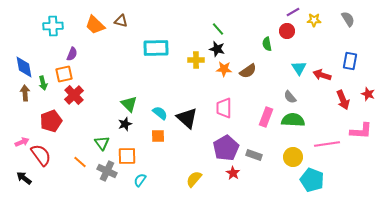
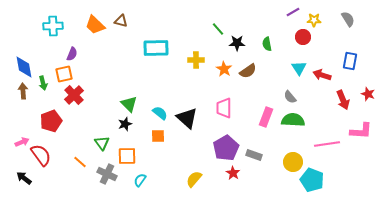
red circle at (287, 31): moved 16 px right, 6 px down
black star at (217, 49): moved 20 px right, 6 px up; rotated 14 degrees counterclockwise
orange star at (224, 69): rotated 28 degrees clockwise
brown arrow at (25, 93): moved 2 px left, 2 px up
yellow circle at (293, 157): moved 5 px down
gray cross at (107, 171): moved 3 px down
